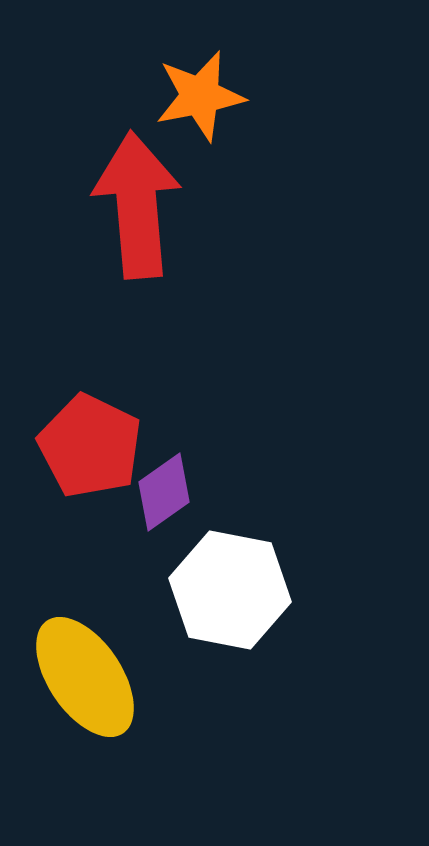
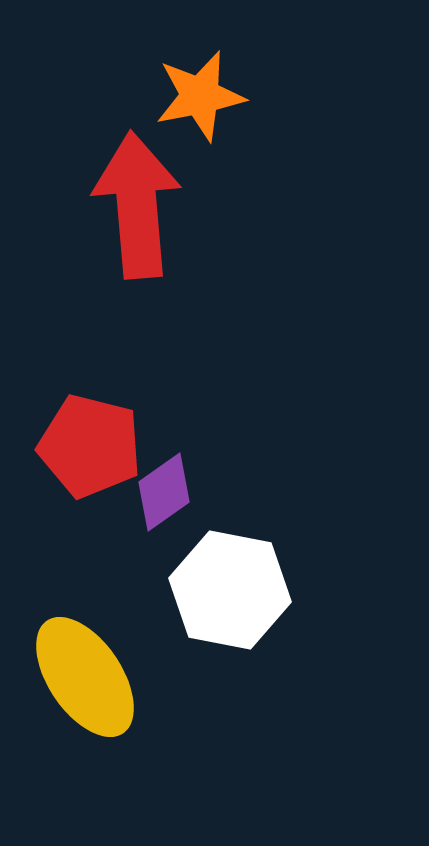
red pentagon: rotated 12 degrees counterclockwise
